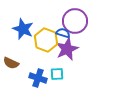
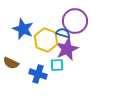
cyan square: moved 9 px up
blue cross: moved 4 px up
